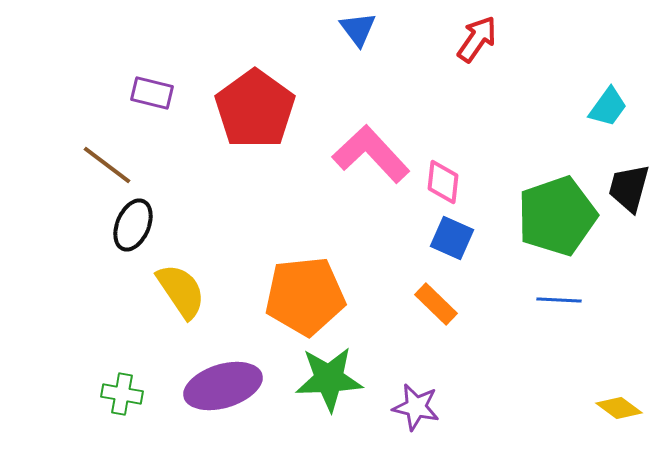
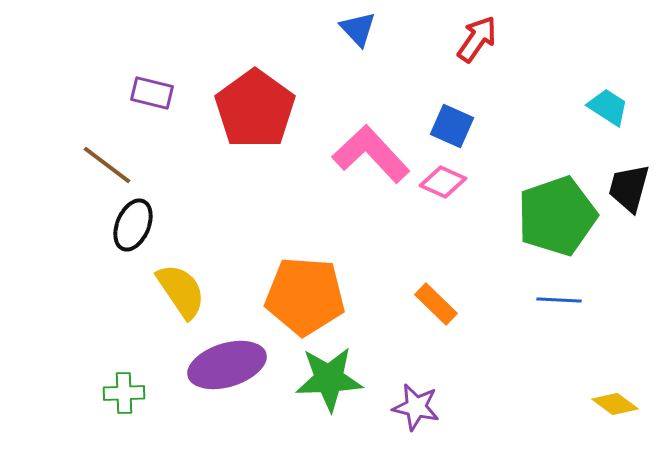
blue triangle: rotated 6 degrees counterclockwise
cyan trapezoid: rotated 93 degrees counterclockwise
pink diamond: rotated 72 degrees counterclockwise
blue square: moved 112 px up
orange pentagon: rotated 10 degrees clockwise
purple ellipse: moved 4 px right, 21 px up
green cross: moved 2 px right, 1 px up; rotated 12 degrees counterclockwise
yellow diamond: moved 4 px left, 4 px up
